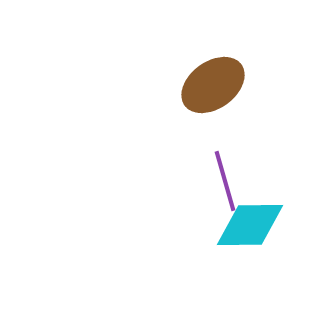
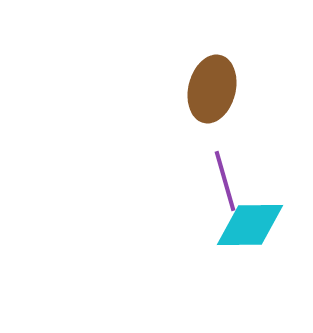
brown ellipse: moved 1 px left, 4 px down; rotated 40 degrees counterclockwise
